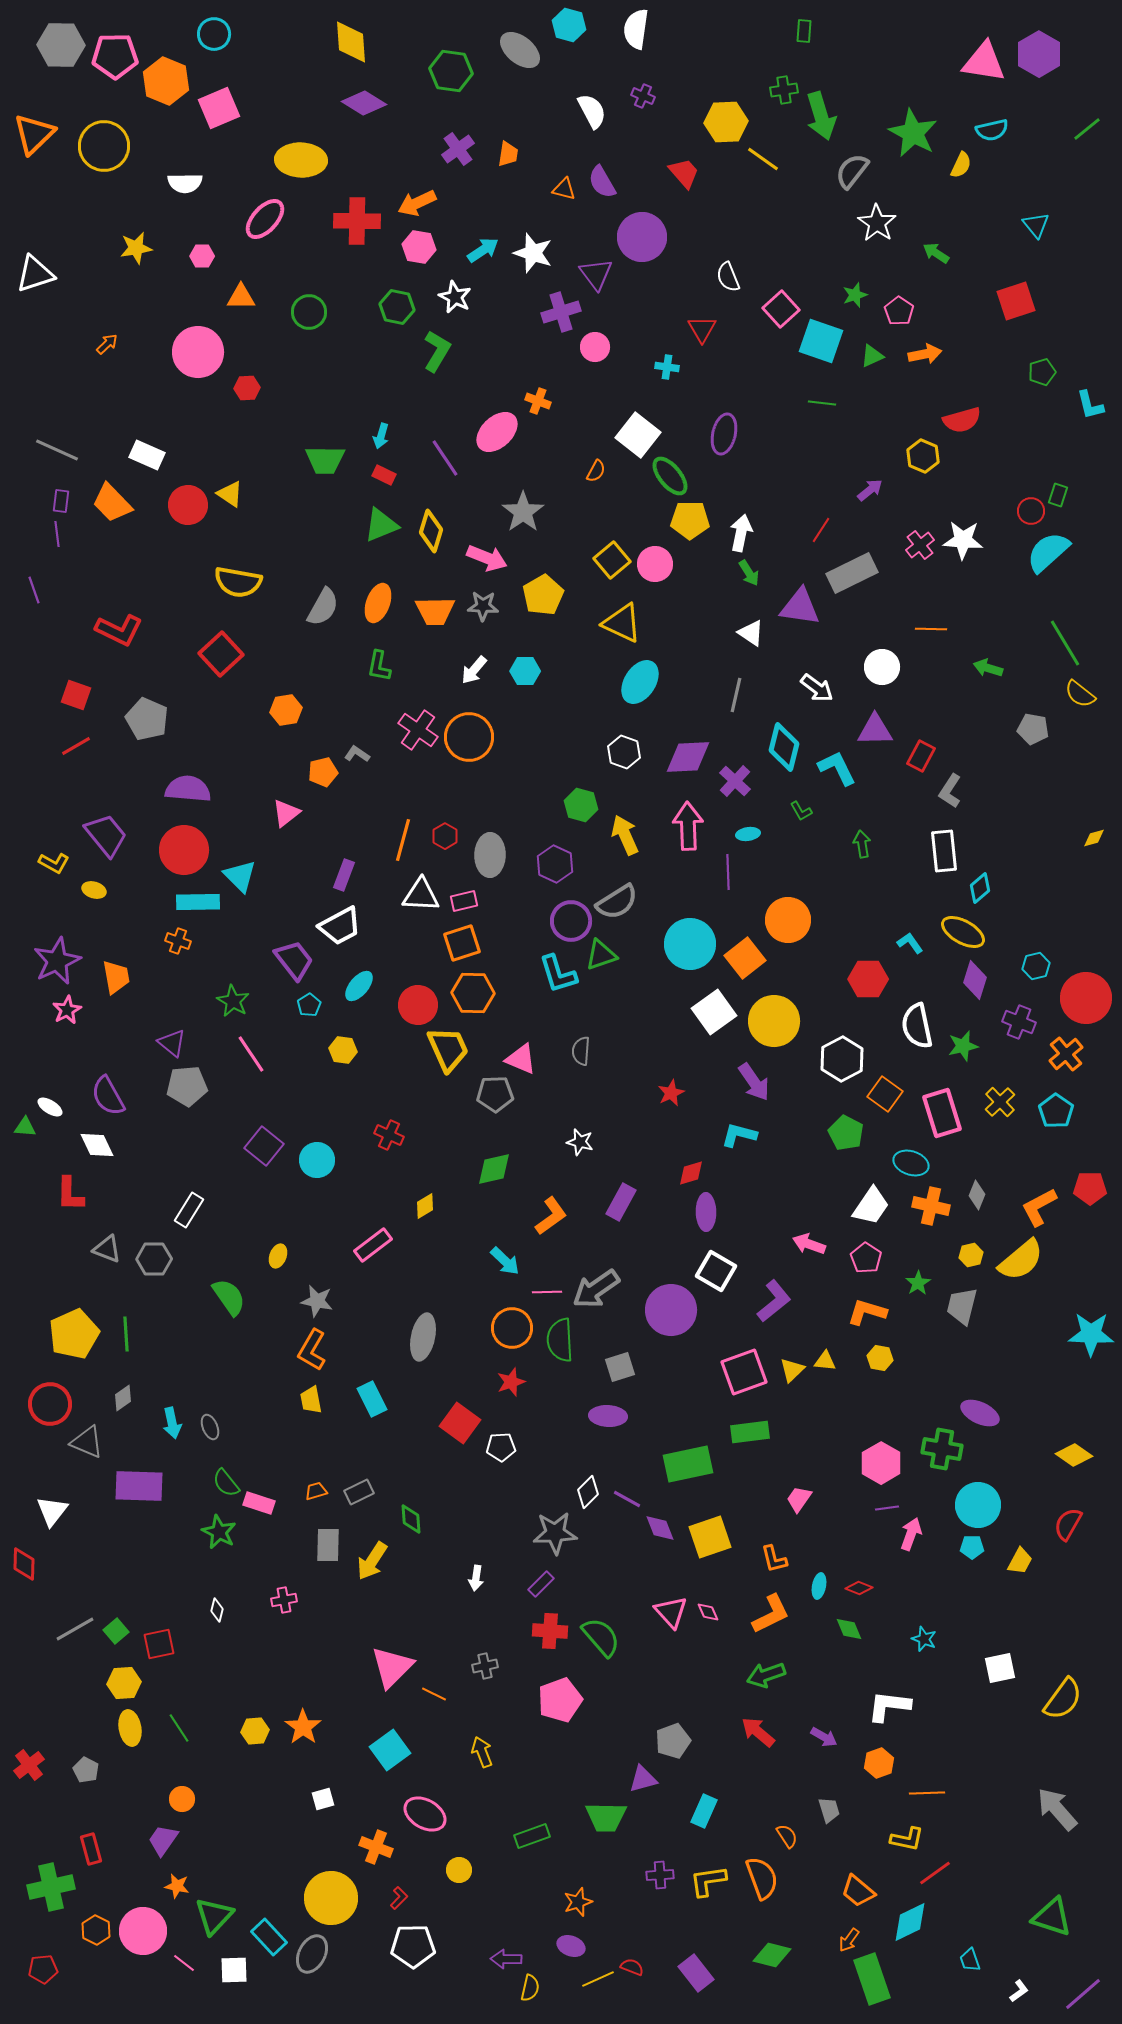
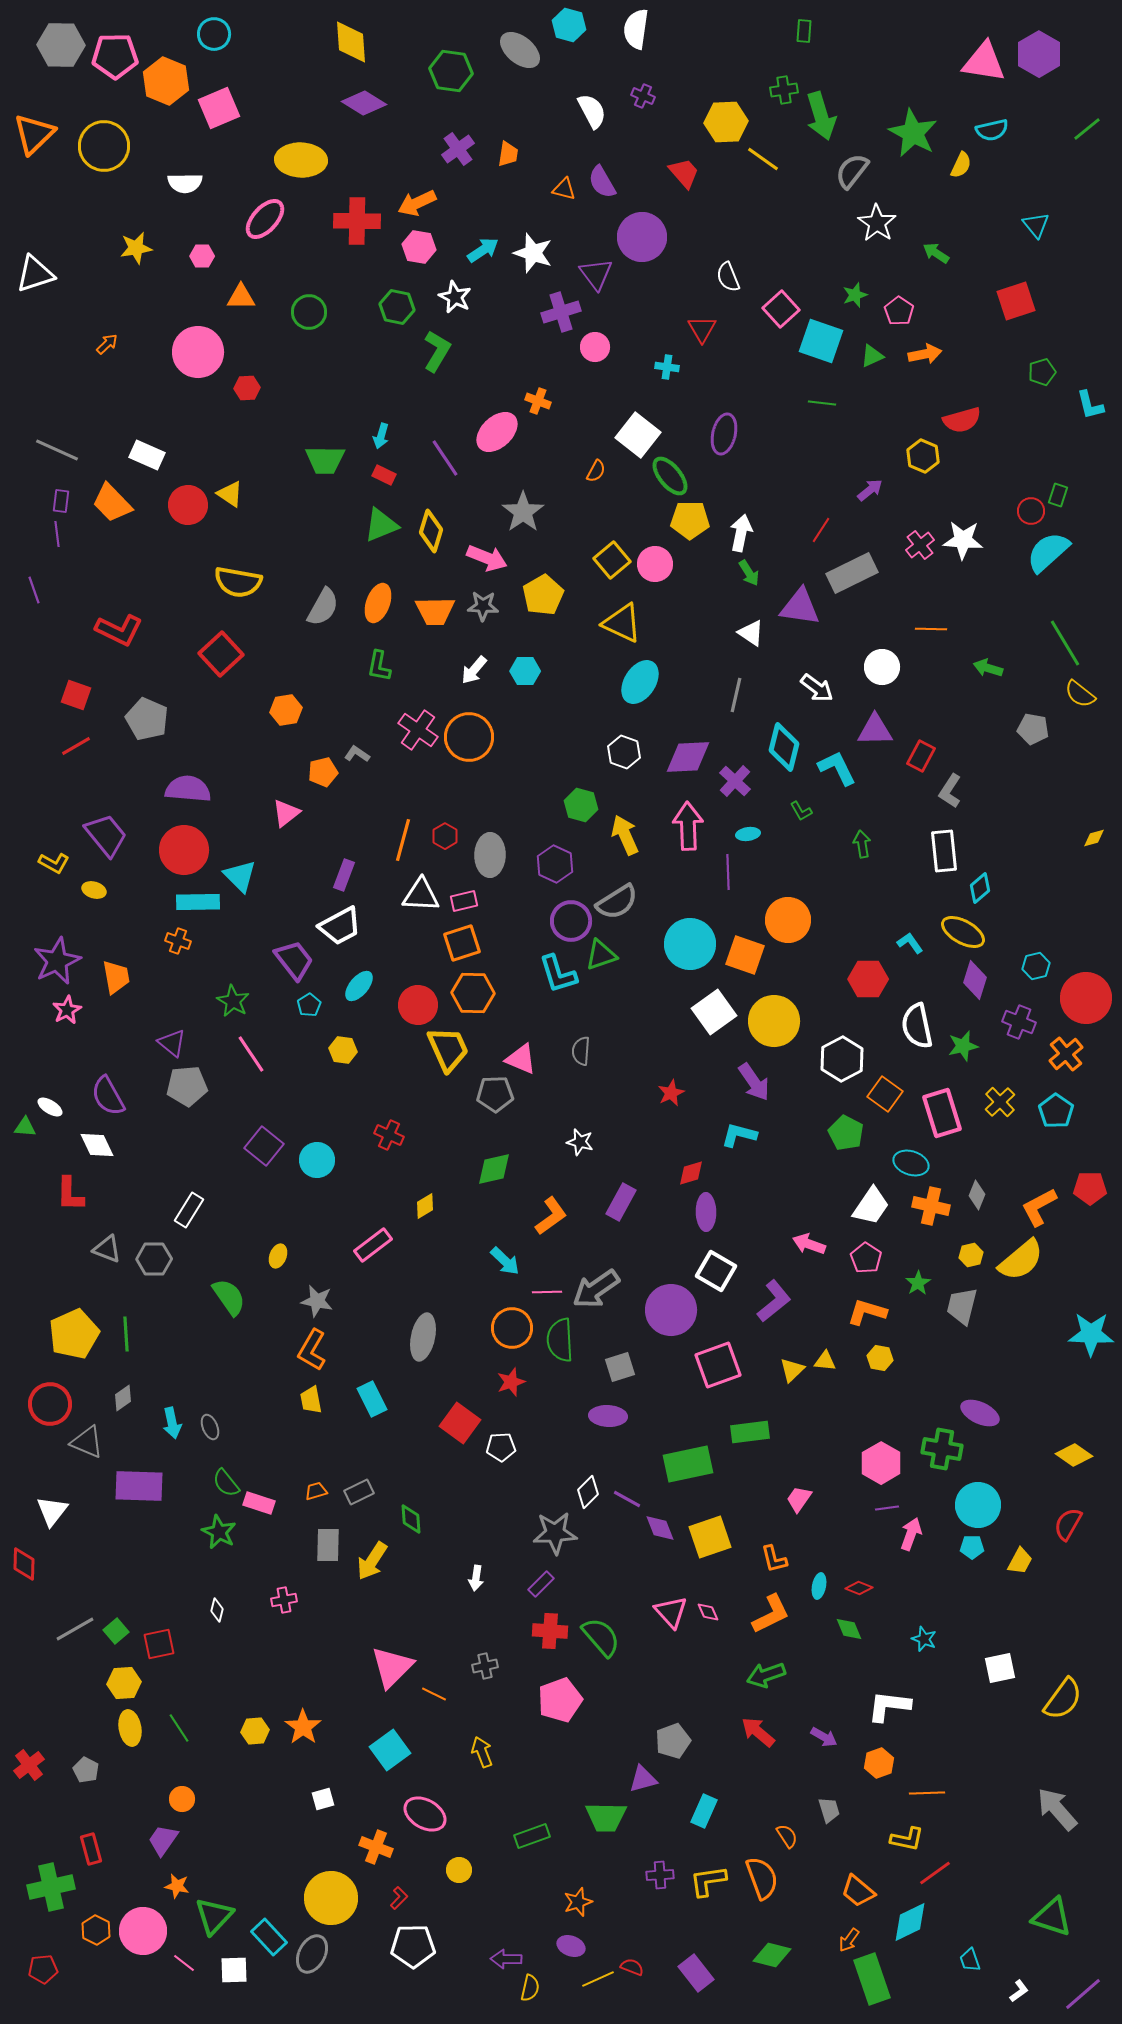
orange square at (745, 958): moved 3 px up; rotated 33 degrees counterclockwise
pink square at (744, 1372): moved 26 px left, 7 px up
